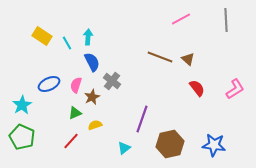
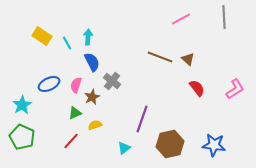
gray line: moved 2 px left, 3 px up
